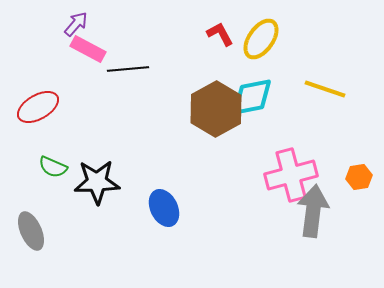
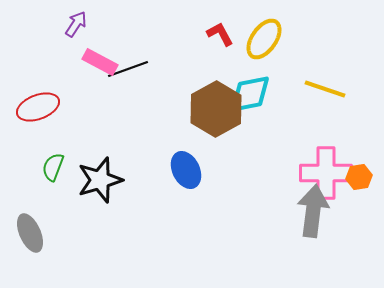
purple arrow: rotated 8 degrees counterclockwise
yellow ellipse: moved 3 px right
pink rectangle: moved 12 px right, 13 px down
black line: rotated 15 degrees counterclockwise
cyan diamond: moved 2 px left, 3 px up
red ellipse: rotated 9 degrees clockwise
green semicircle: rotated 88 degrees clockwise
pink cross: moved 35 px right, 2 px up; rotated 15 degrees clockwise
black star: moved 3 px right, 2 px up; rotated 15 degrees counterclockwise
blue ellipse: moved 22 px right, 38 px up
gray ellipse: moved 1 px left, 2 px down
